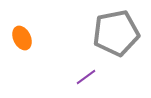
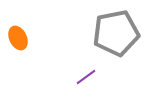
orange ellipse: moved 4 px left
